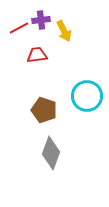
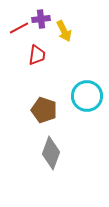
purple cross: moved 1 px up
red trapezoid: rotated 105 degrees clockwise
